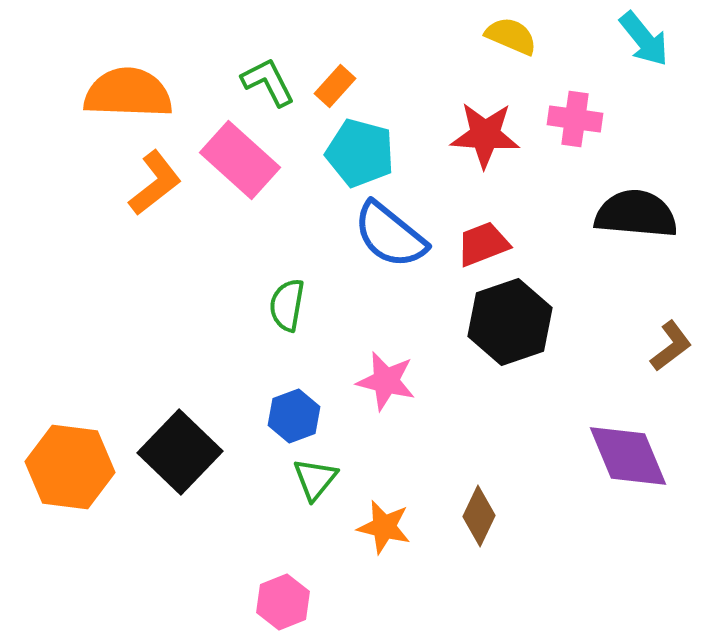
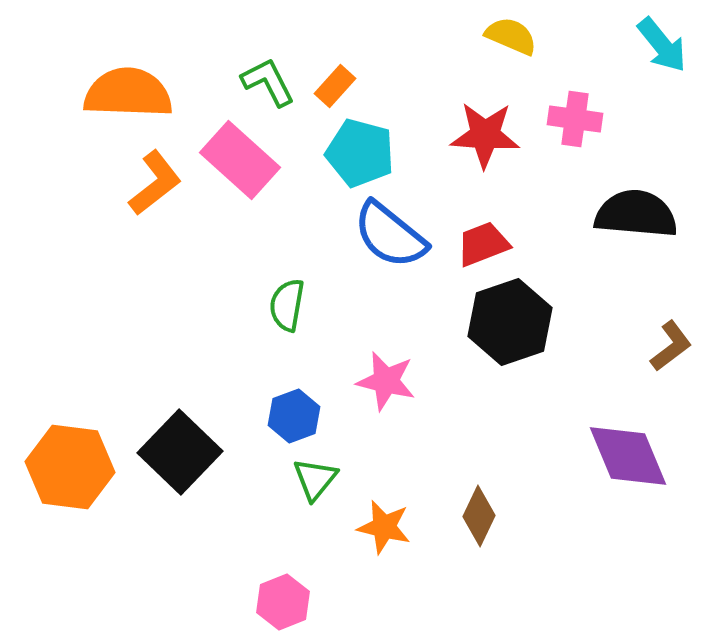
cyan arrow: moved 18 px right, 6 px down
